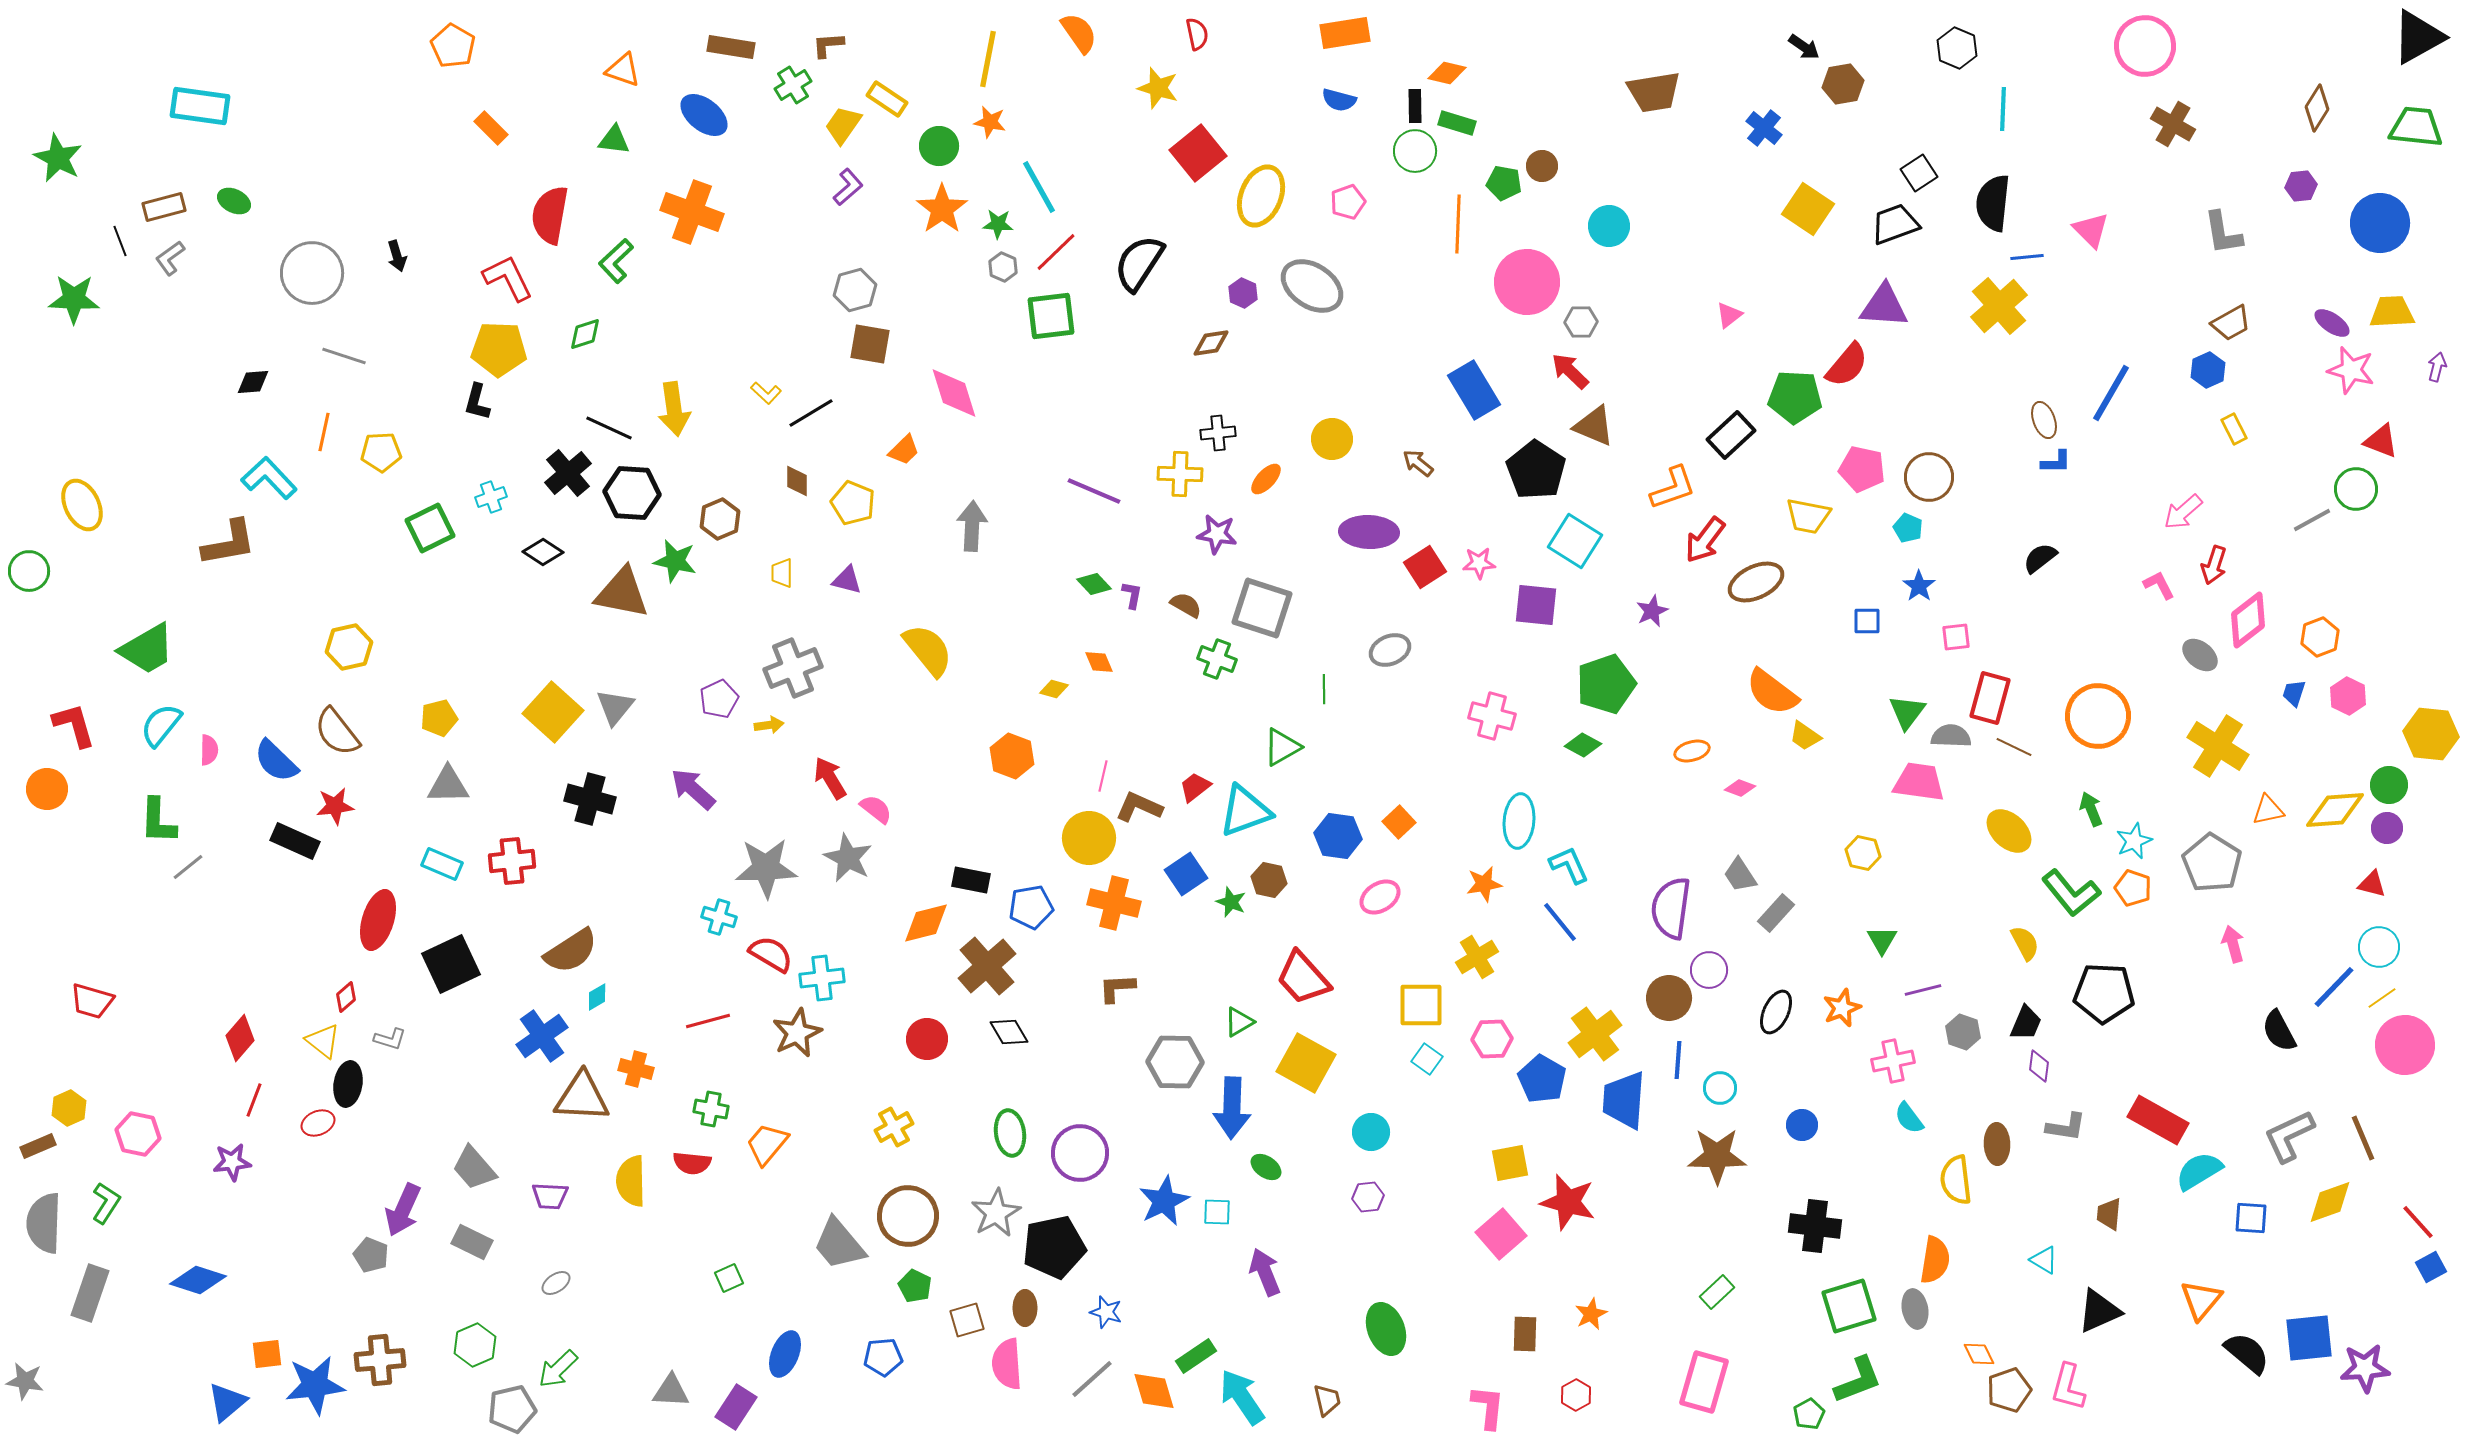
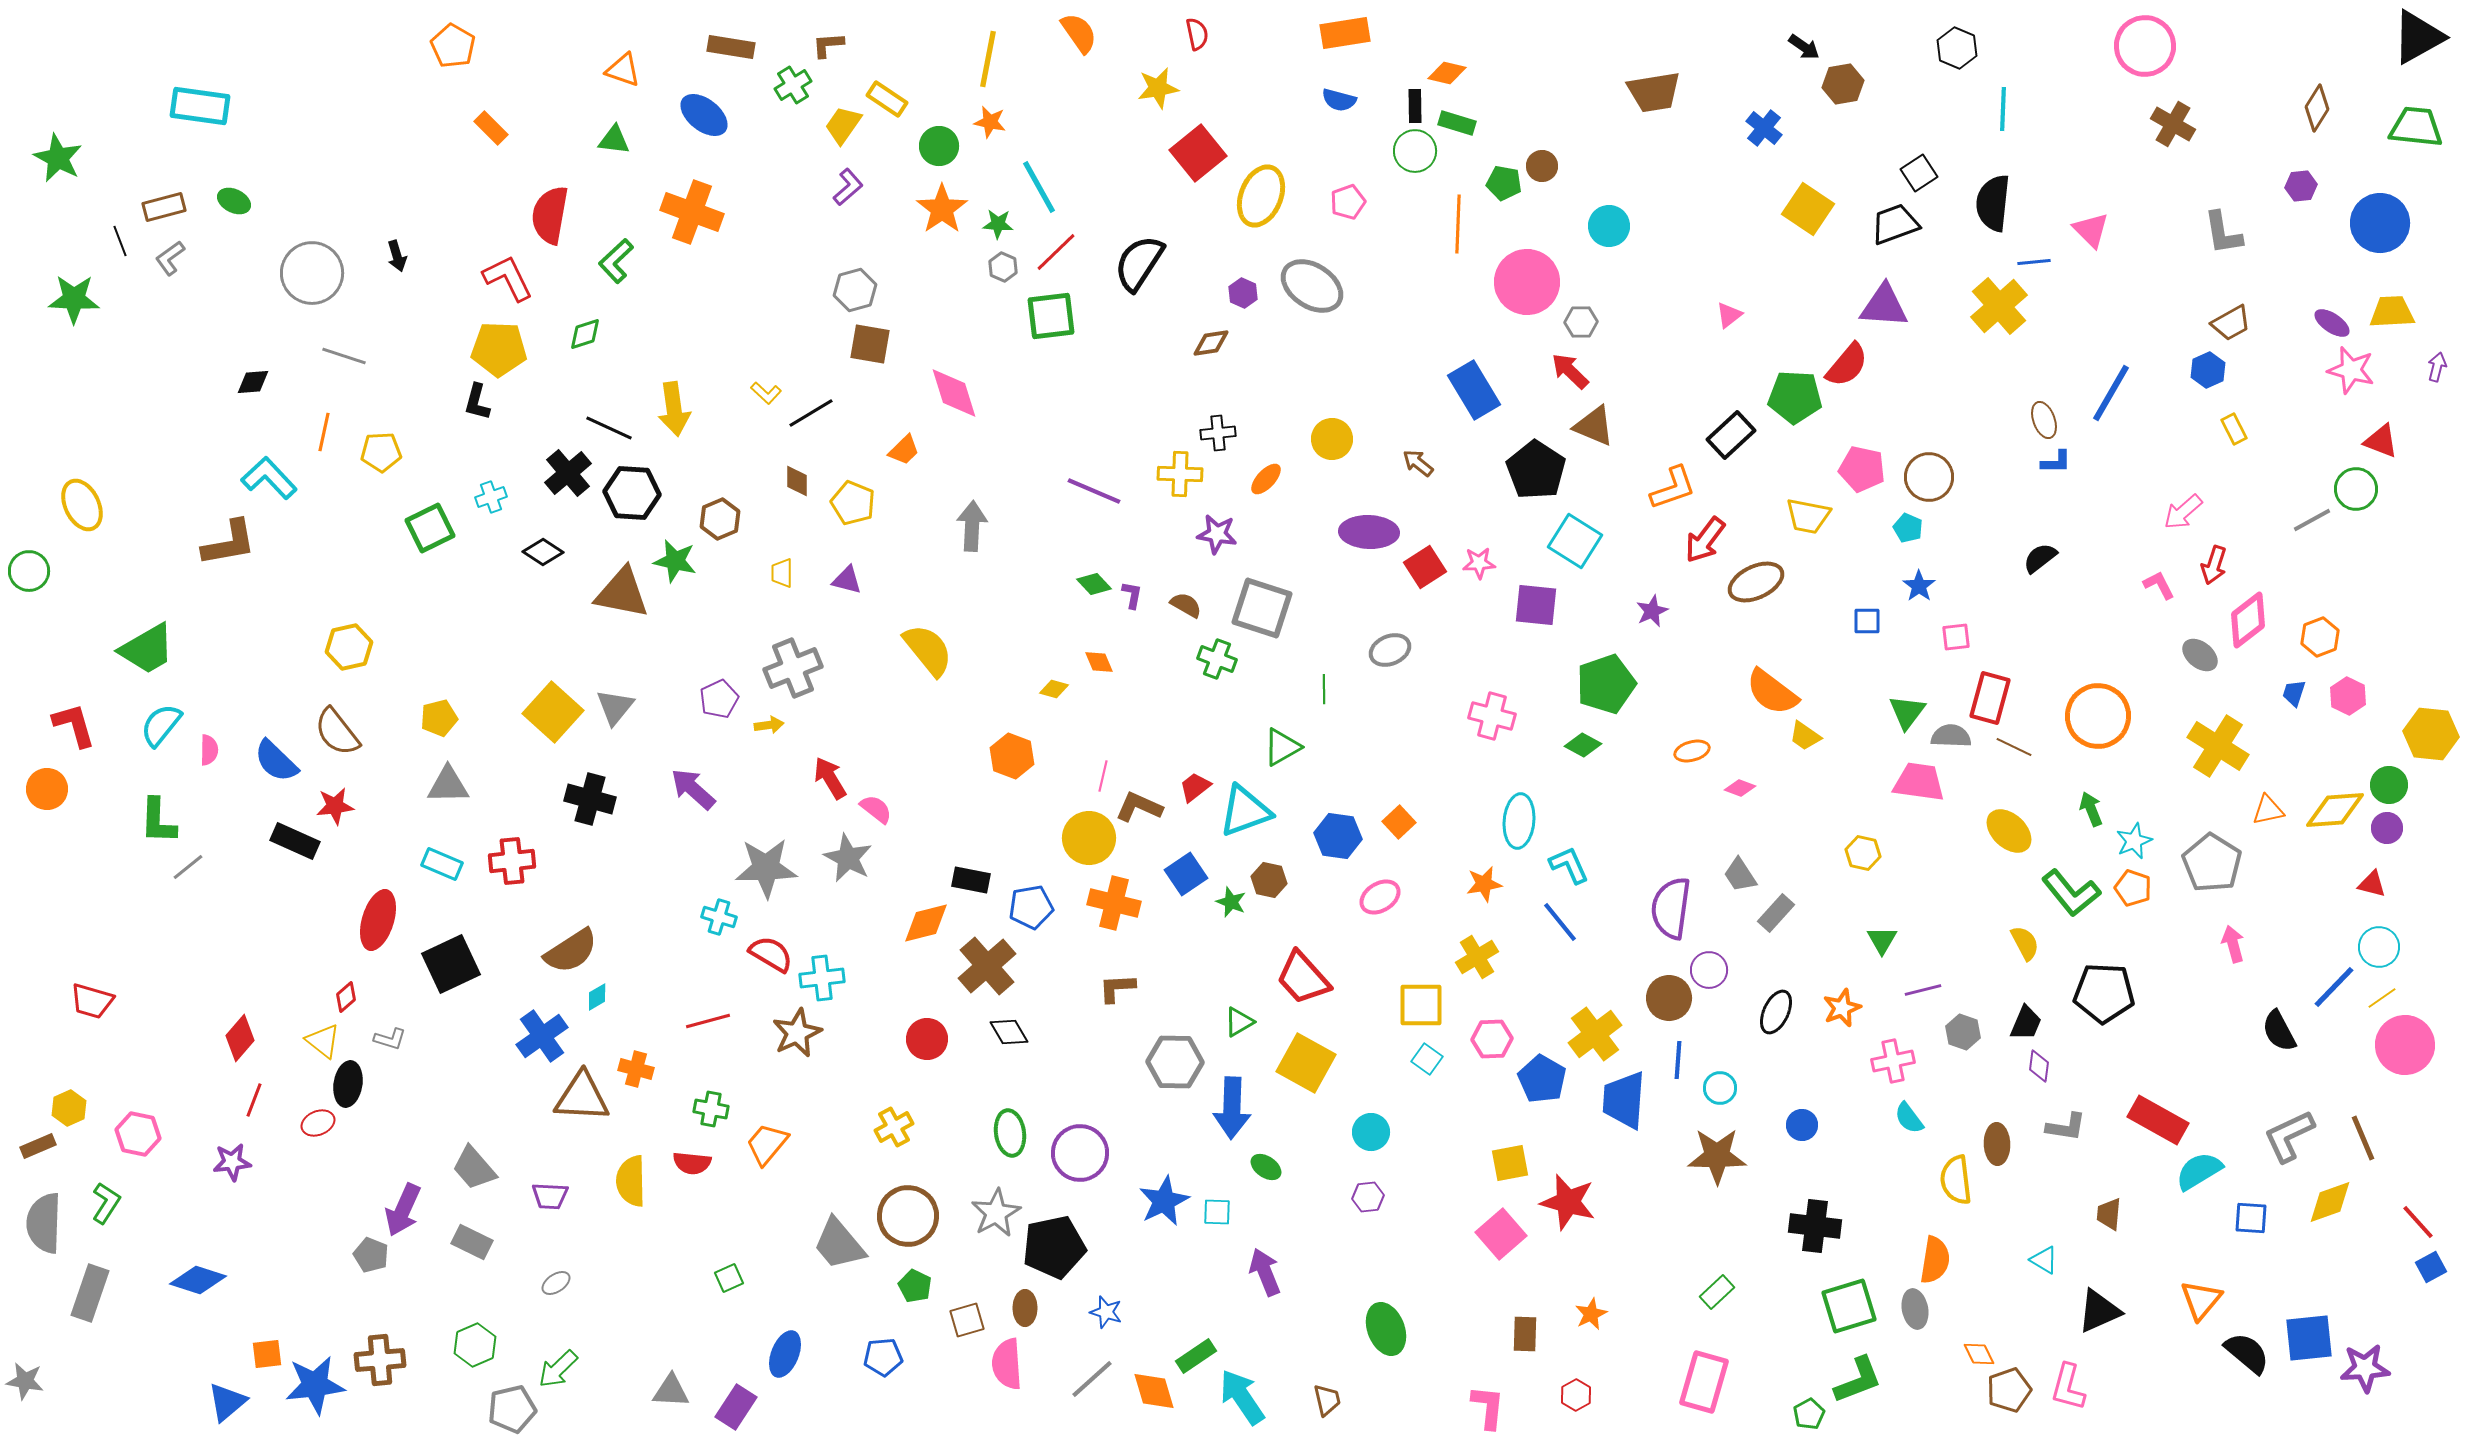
yellow star at (1158, 88): rotated 27 degrees counterclockwise
blue line at (2027, 257): moved 7 px right, 5 px down
